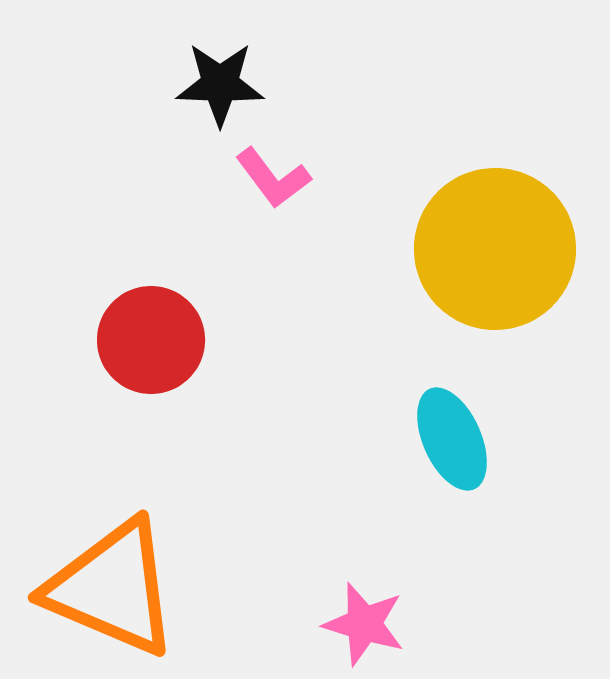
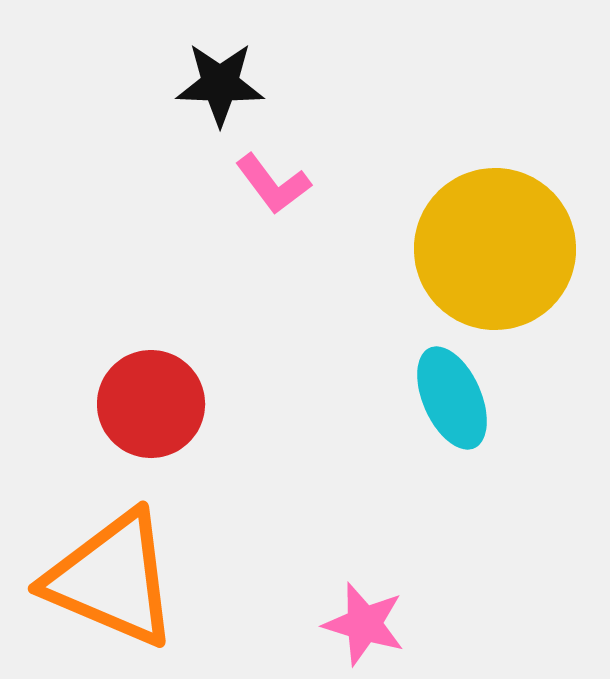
pink L-shape: moved 6 px down
red circle: moved 64 px down
cyan ellipse: moved 41 px up
orange triangle: moved 9 px up
